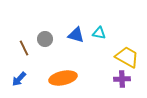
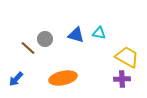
brown line: moved 4 px right; rotated 21 degrees counterclockwise
blue arrow: moved 3 px left
